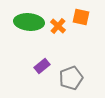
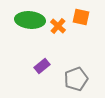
green ellipse: moved 1 px right, 2 px up
gray pentagon: moved 5 px right, 1 px down
